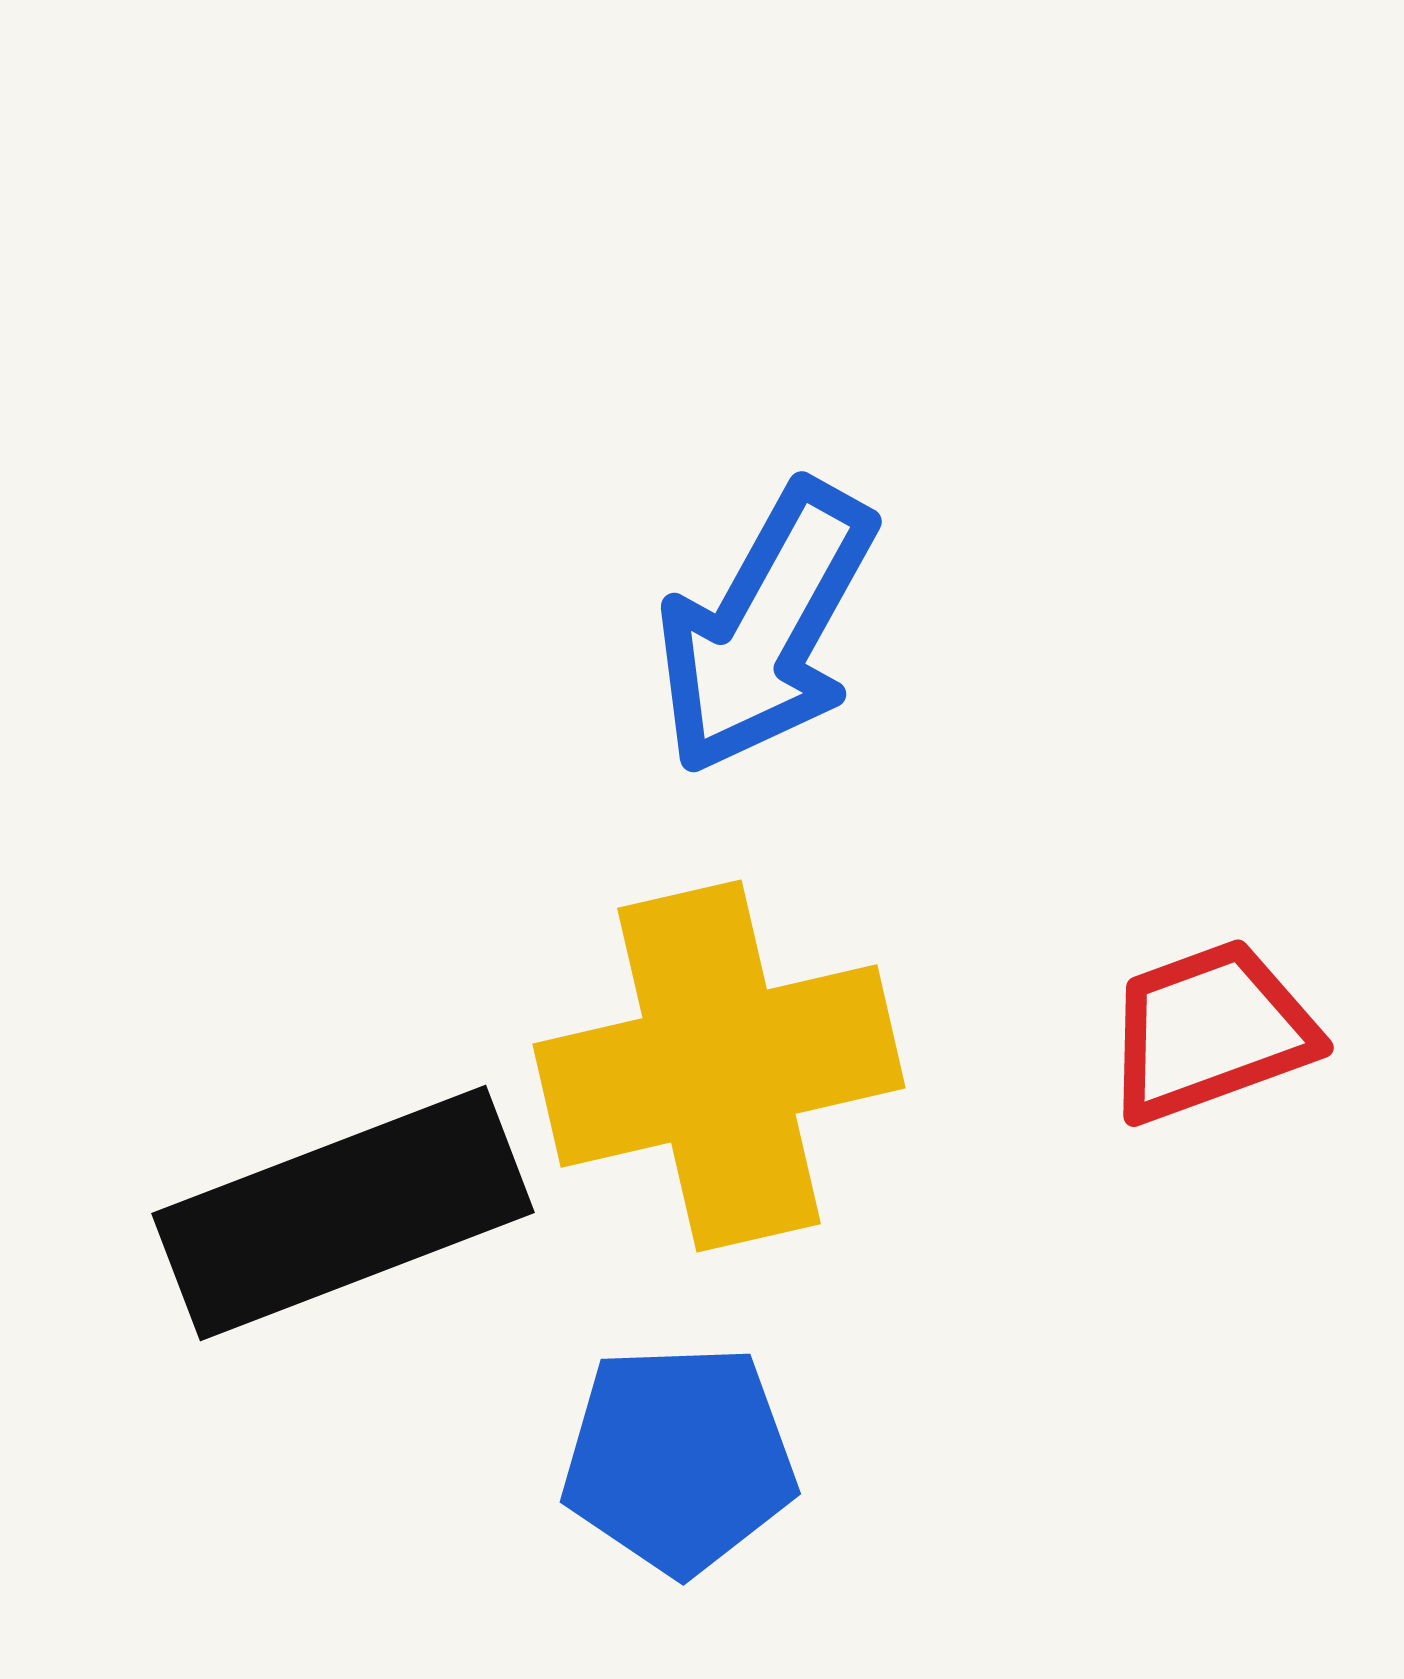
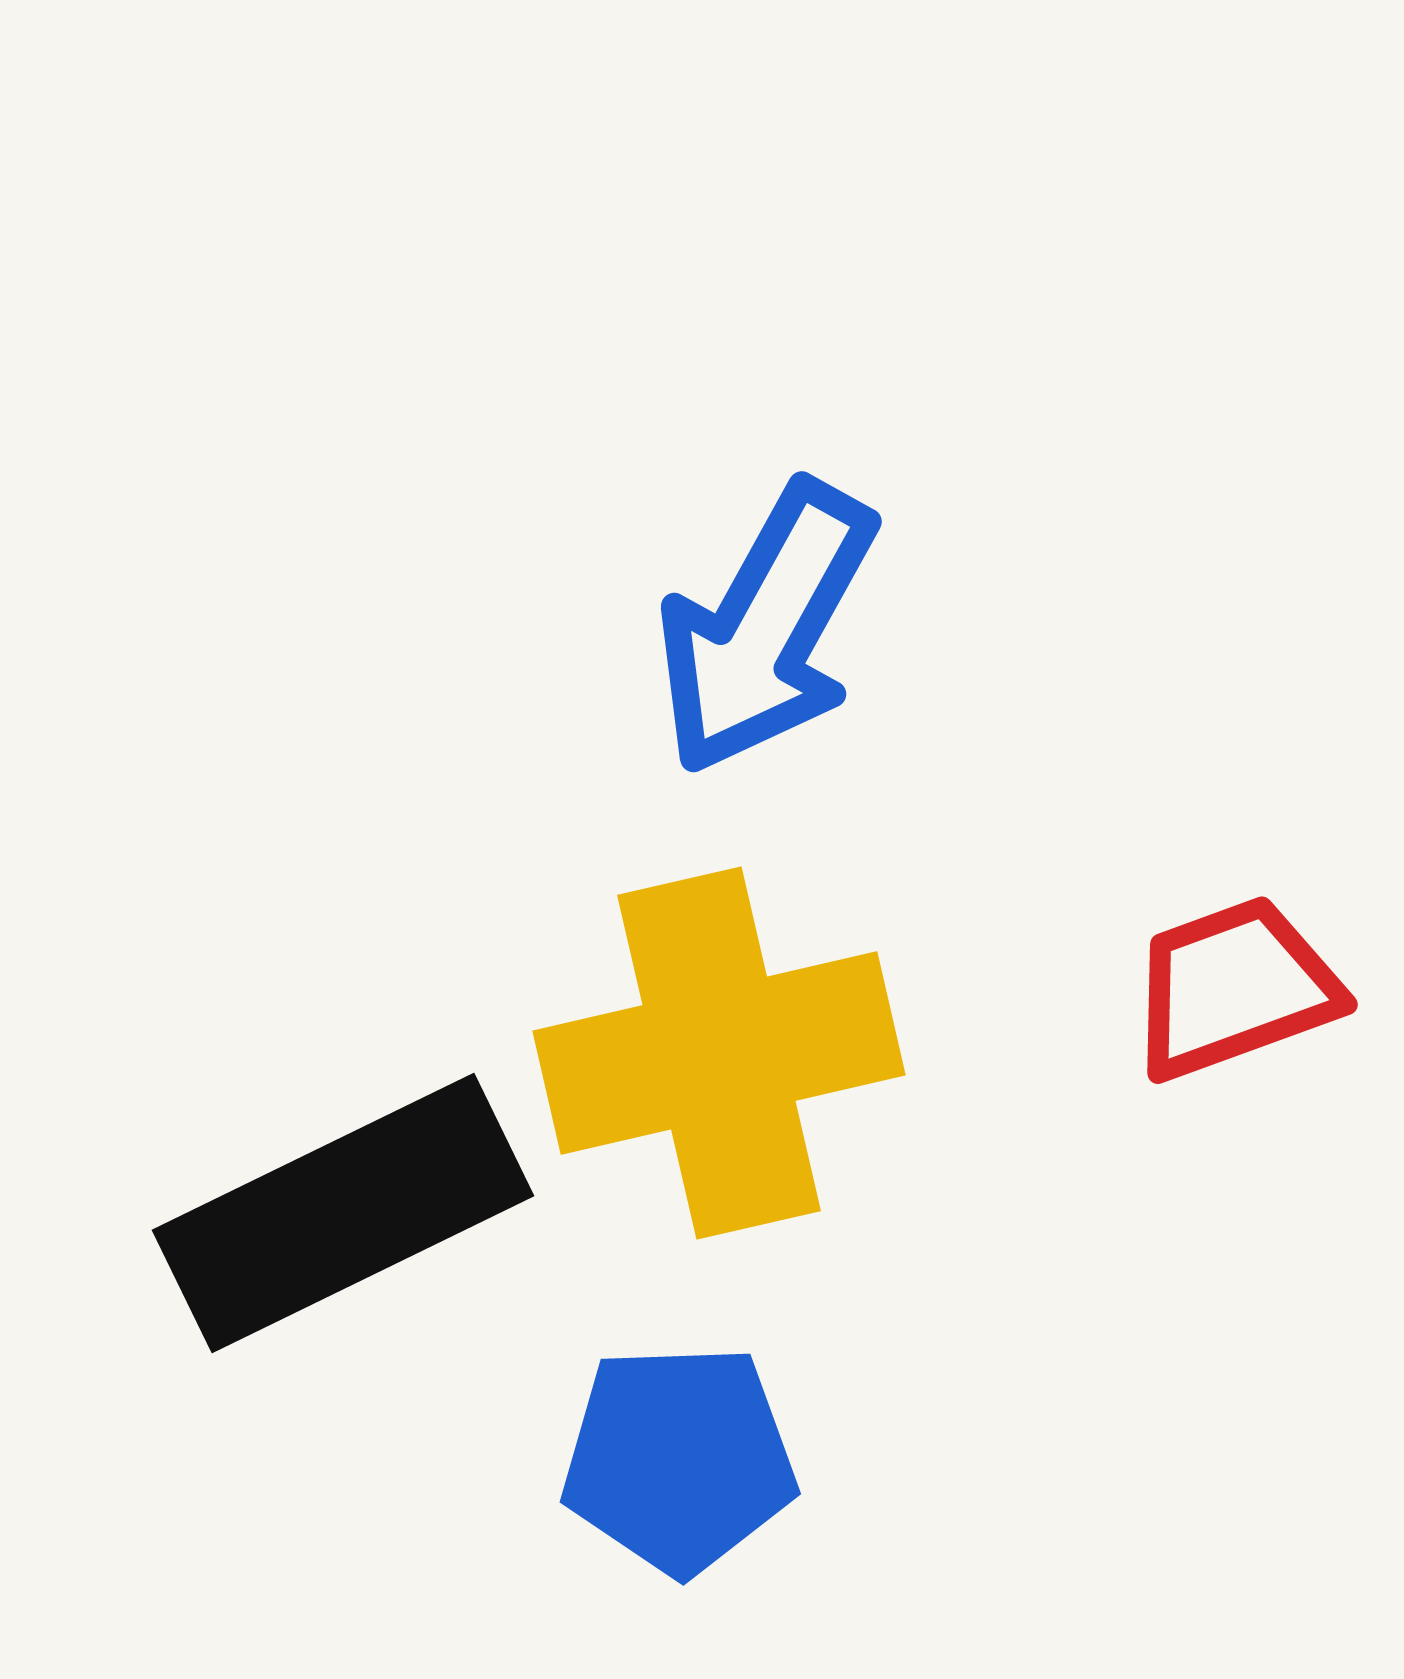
red trapezoid: moved 24 px right, 43 px up
yellow cross: moved 13 px up
black rectangle: rotated 5 degrees counterclockwise
